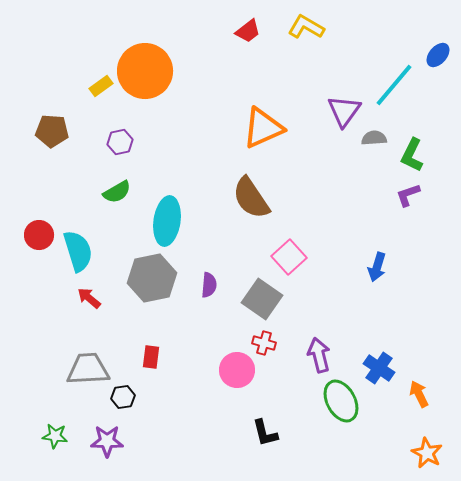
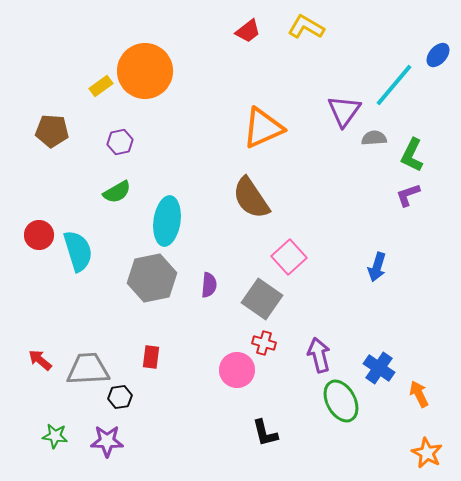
red arrow: moved 49 px left, 62 px down
black hexagon: moved 3 px left
